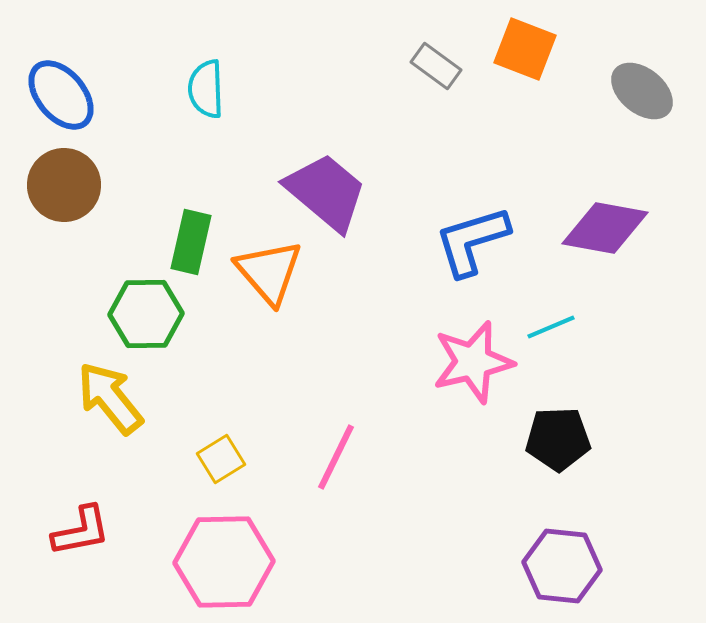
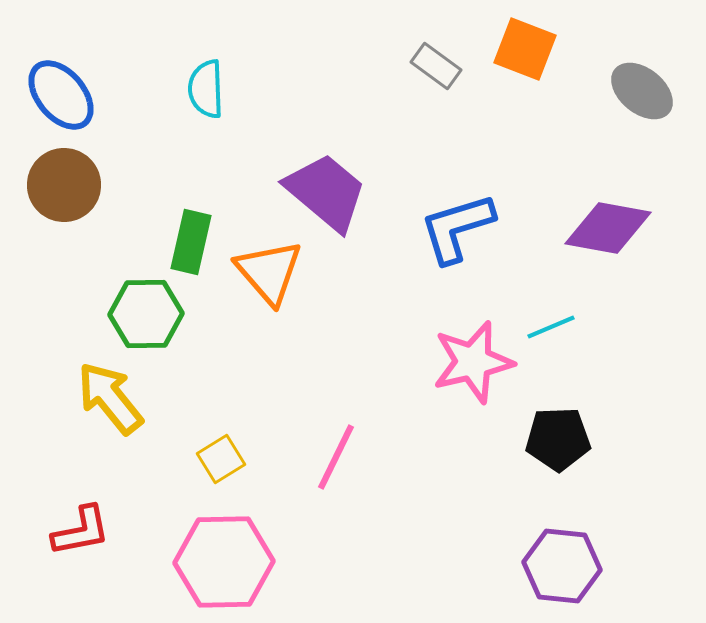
purple diamond: moved 3 px right
blue L-shape: moved 15 px left, 13 px up
